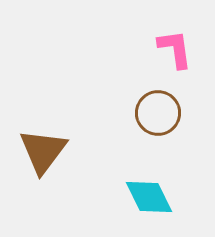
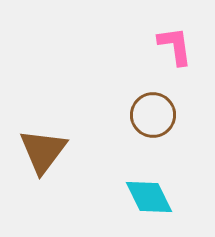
pink L-shape: moved 3 px up
brown circle: moved 5 px left, 2 px down
